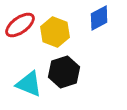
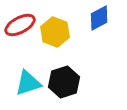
red ellipse: rotated 8 degrees clockwise
black hexagon: moved 10 px down
cyan triangle: moved 1 px left, 1 px up; rotated 40 degrees counterclockwise
